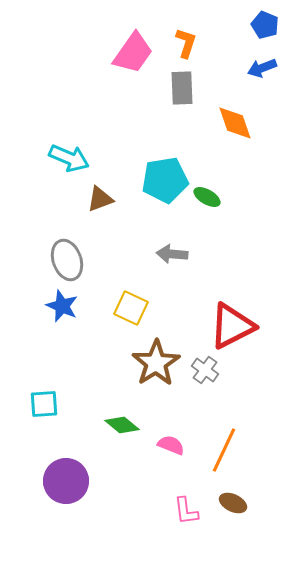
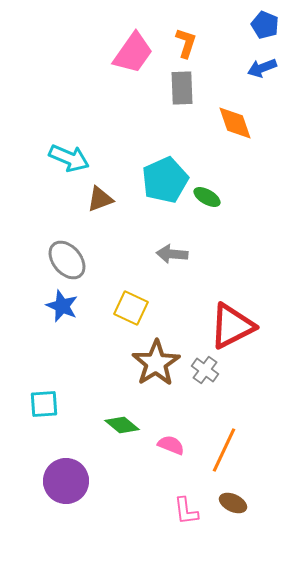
cyan pentagon: rotated 15 degrees counterclockwise
gray ellipse: rotated 21 degrees counterclockwise
